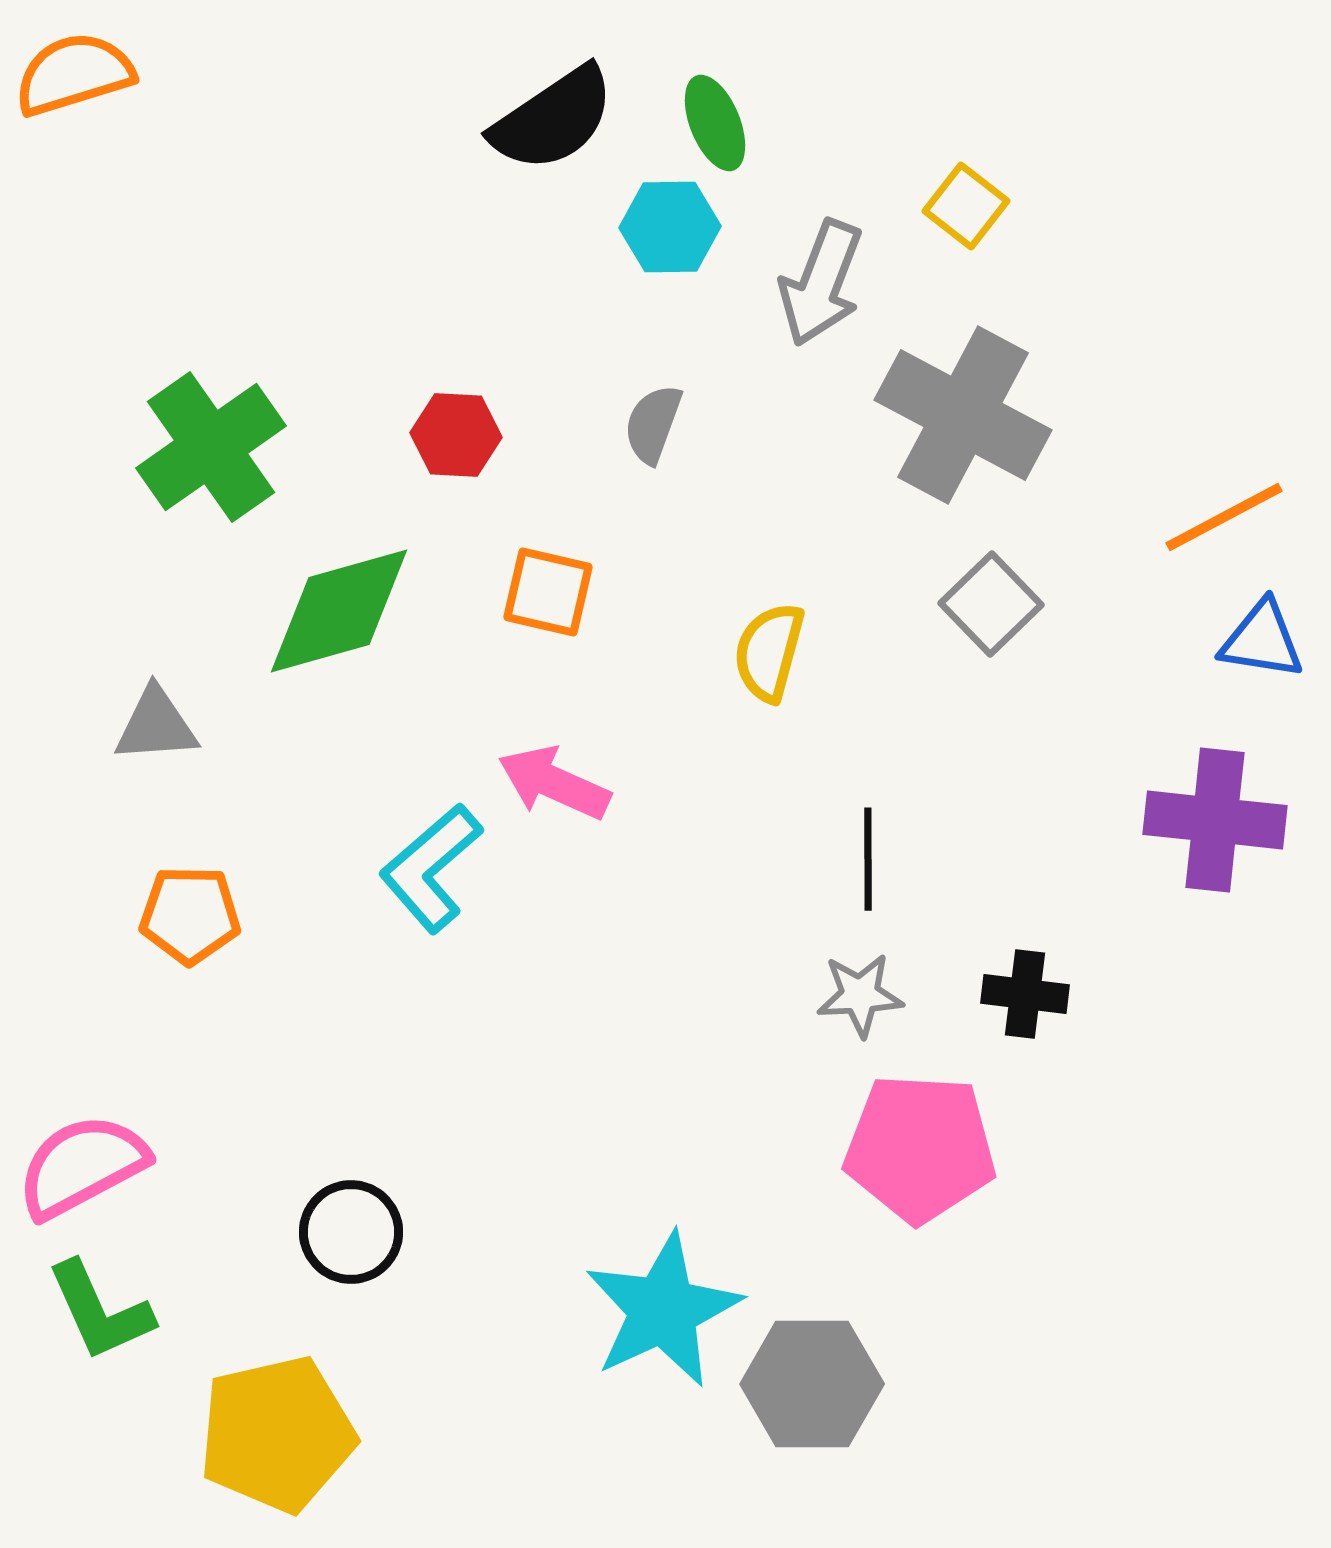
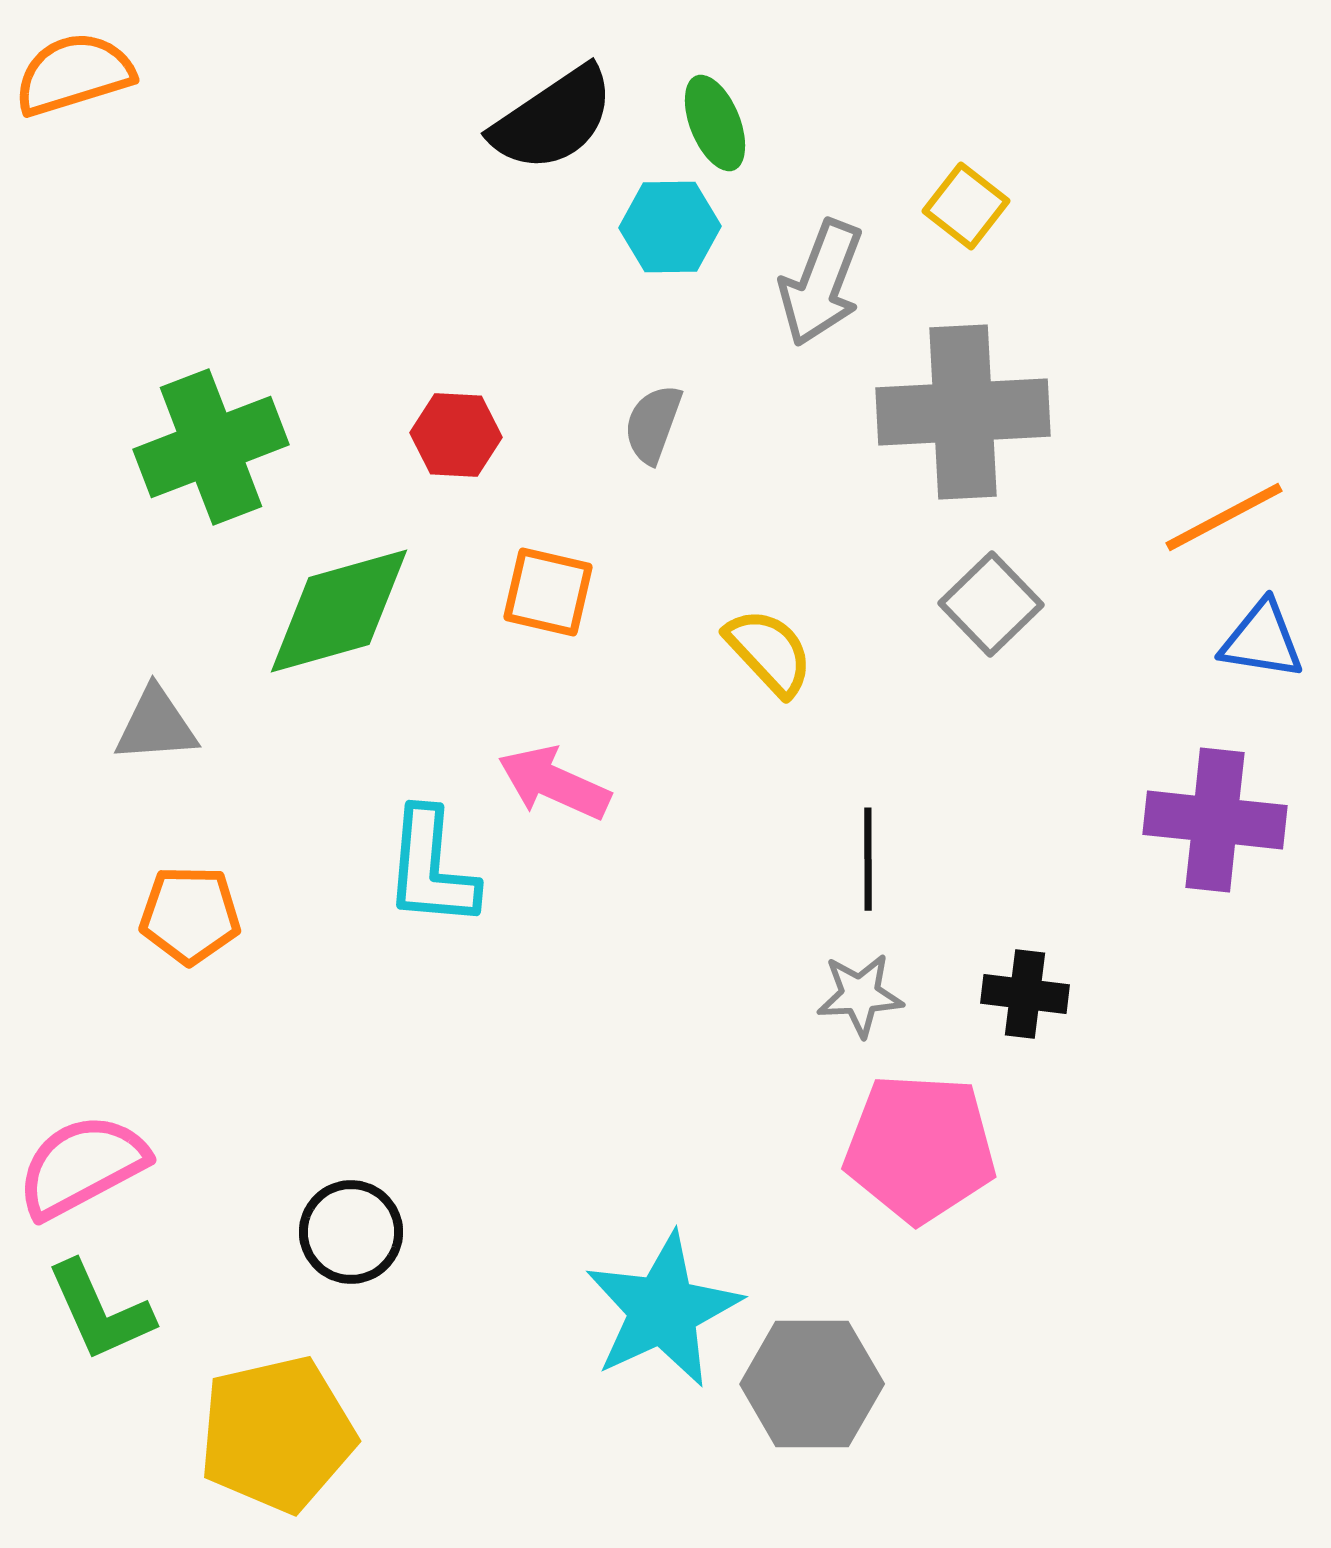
gray cross: moved 3 px up; rotated 31 degrees counterclockwise
green cross: rotated 14 degrees clockwise
yellow semicircle: rotated 122 degrees clockwise
cyan L-shape: rotated 44 degrees counterclockwise
